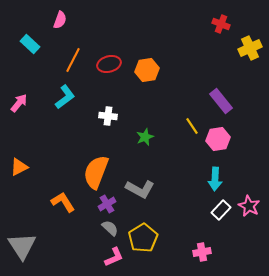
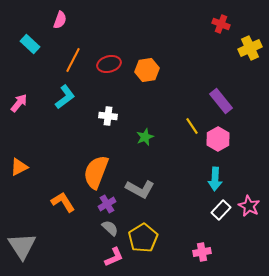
pink hexagon: rotated 20 degrees counterclockwise
